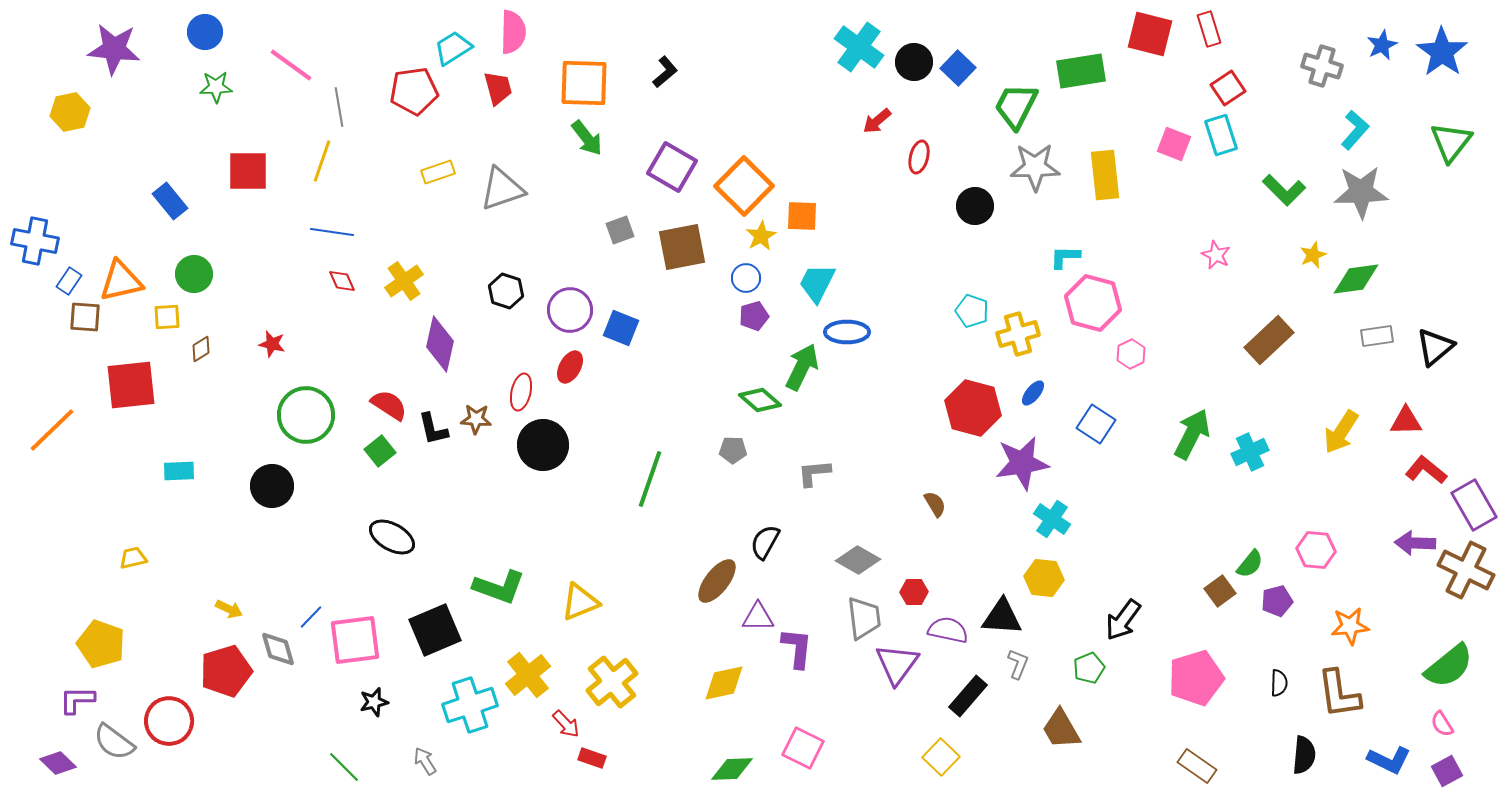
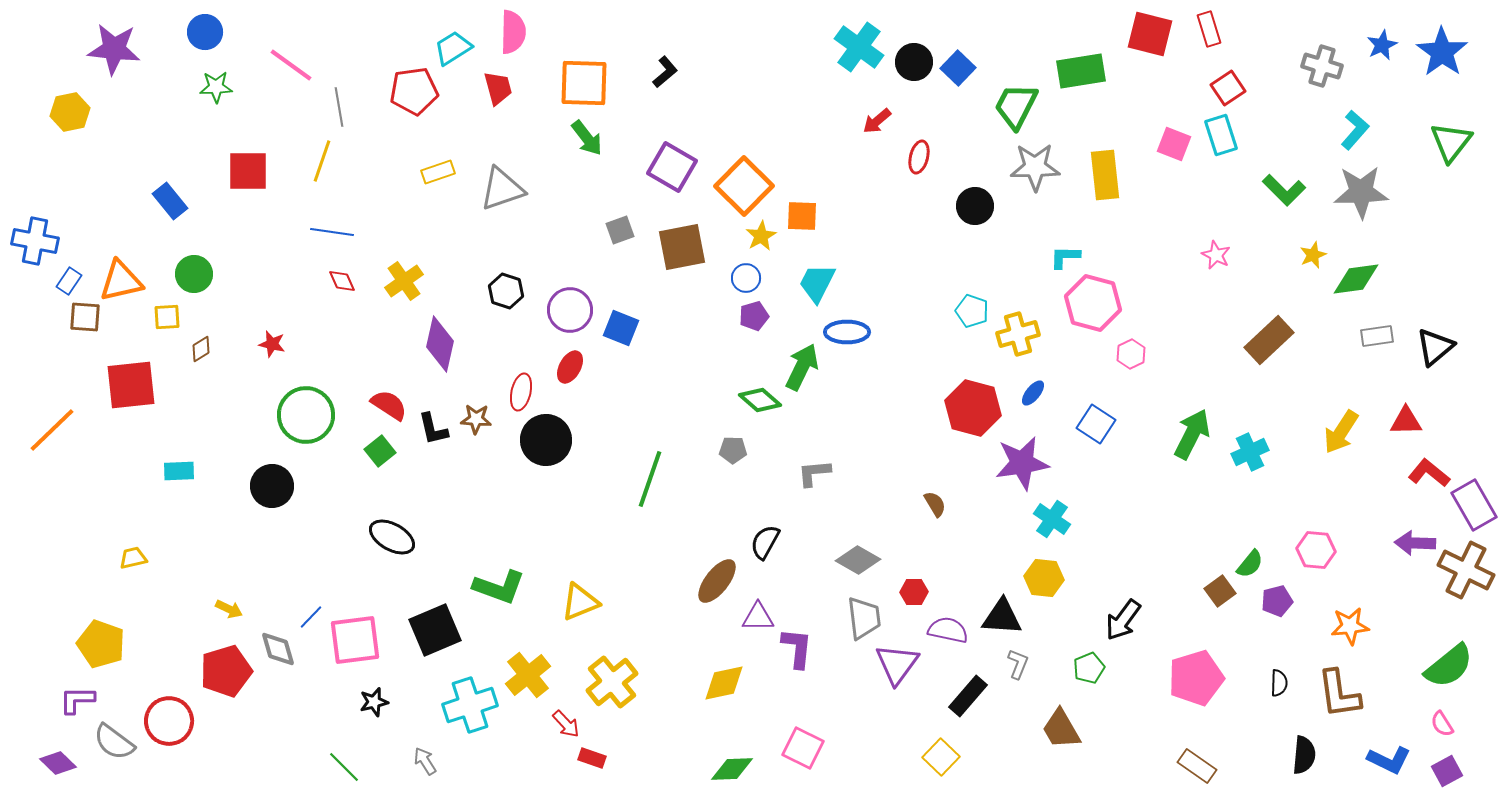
black circle at (543, 445): moved 3 px right, 5 px up
red L-shape at (1426, 470): moved 3 px right, 3 px down
